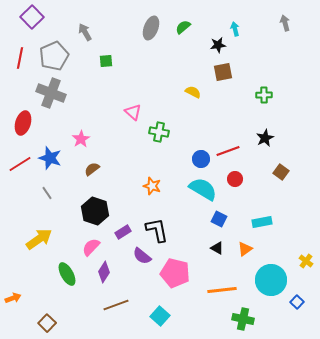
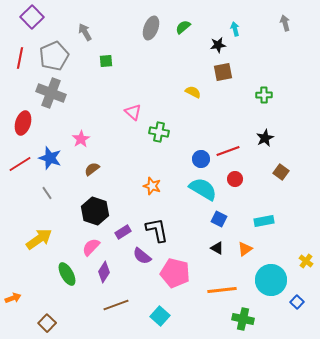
cyan rectangle at (262, 222): moved 2 px right, 1 px up
